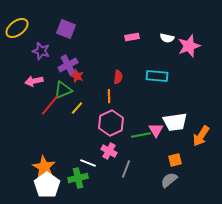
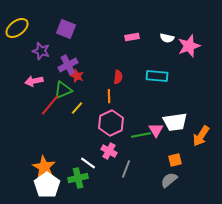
white line: rotated 14 degrees clockwise
